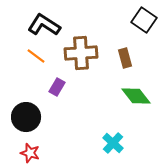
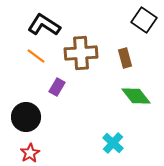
red star: rotated 24 degrees clockwise
